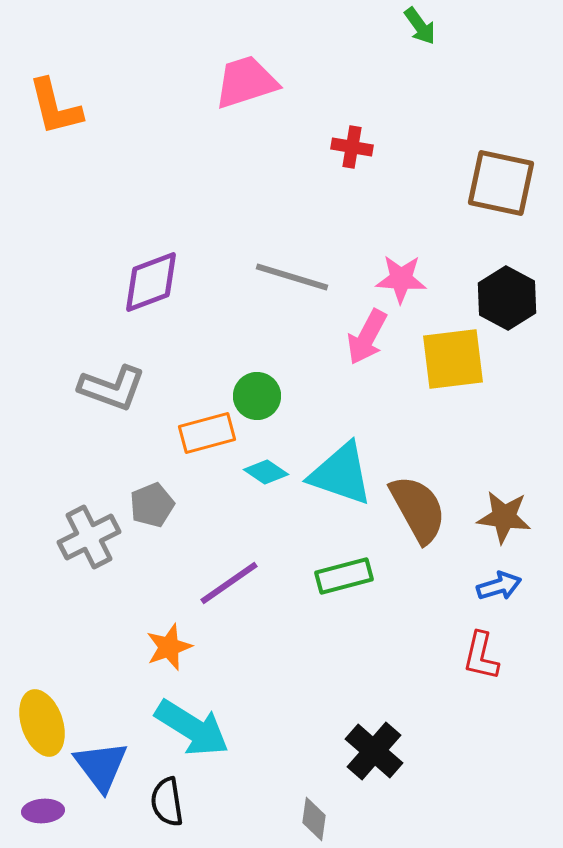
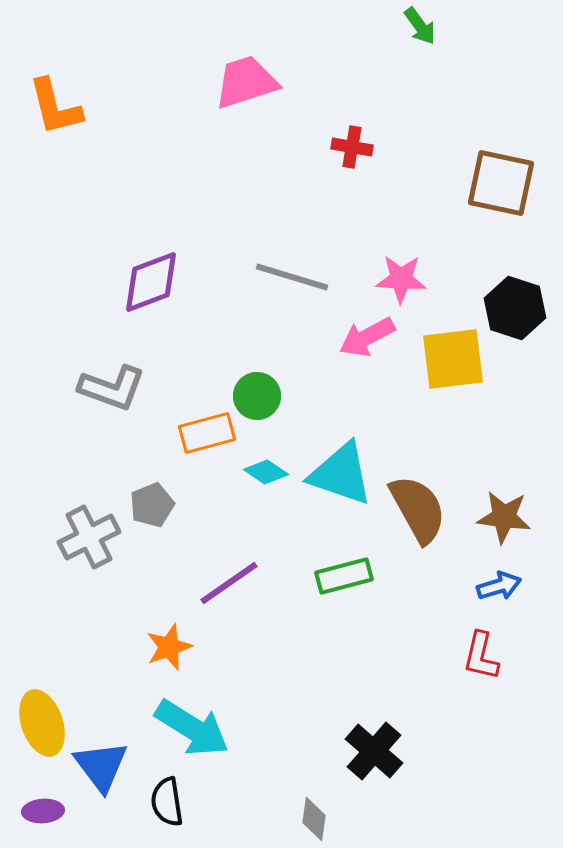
black hexagon: moved 8 px right, 10 px down; rotated 10 degrees counterclockwise
pink arrow: rotated 34 degrees clockwise
